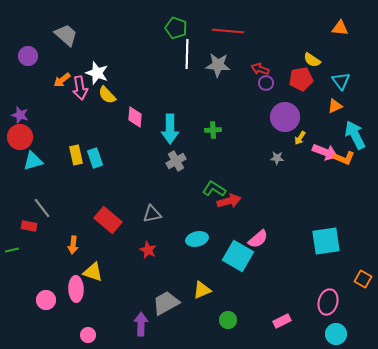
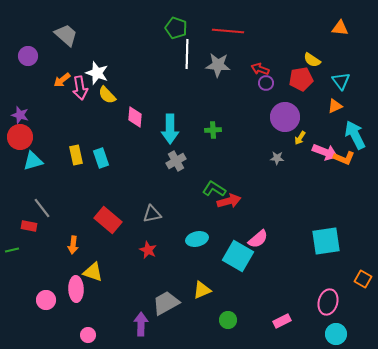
cyan rectangle at (95, 158): moved 6 px right
